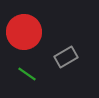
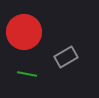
green line: rotated 24 degrees counterclockwise
